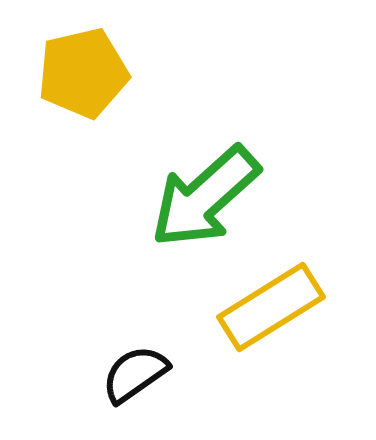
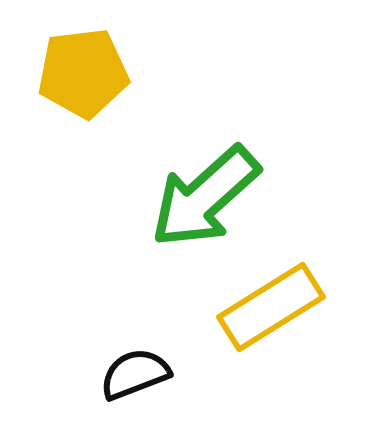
yellow pentagon: rotated 6 degrees clockwise
black semicircle: rotated 14 degrees clockwise
